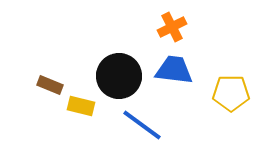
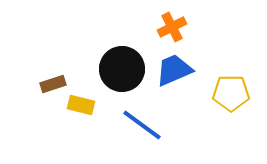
blue trapezoid: rotated 30 degrees counterclockwise
black circle: moved 3 px right, 7 px up
brown rectangle: moved 3 px right, 1 px up; rotated 40 degrees counterclockwise
yellow rectangle: moved 1 px up
